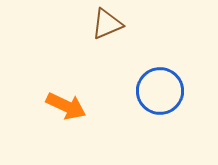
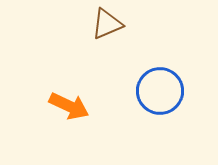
orange arrow: moved 3 px right
